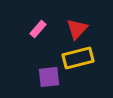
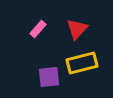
yellow rectangle: moved 4 px right, 5 px down
